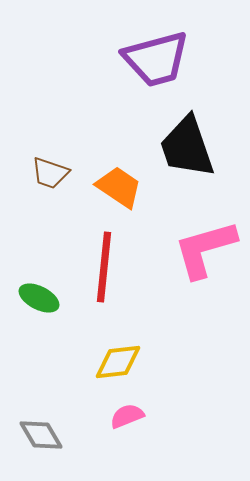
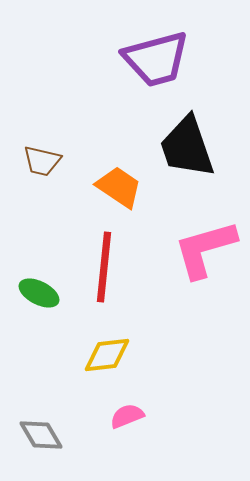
brown trapezoid: moved 8 px left, 12 px up; rotated 6 degrees counterclockwise
green ellipse: moved 5 px up
yellow diamond: moved 11 px left, 7 px up
